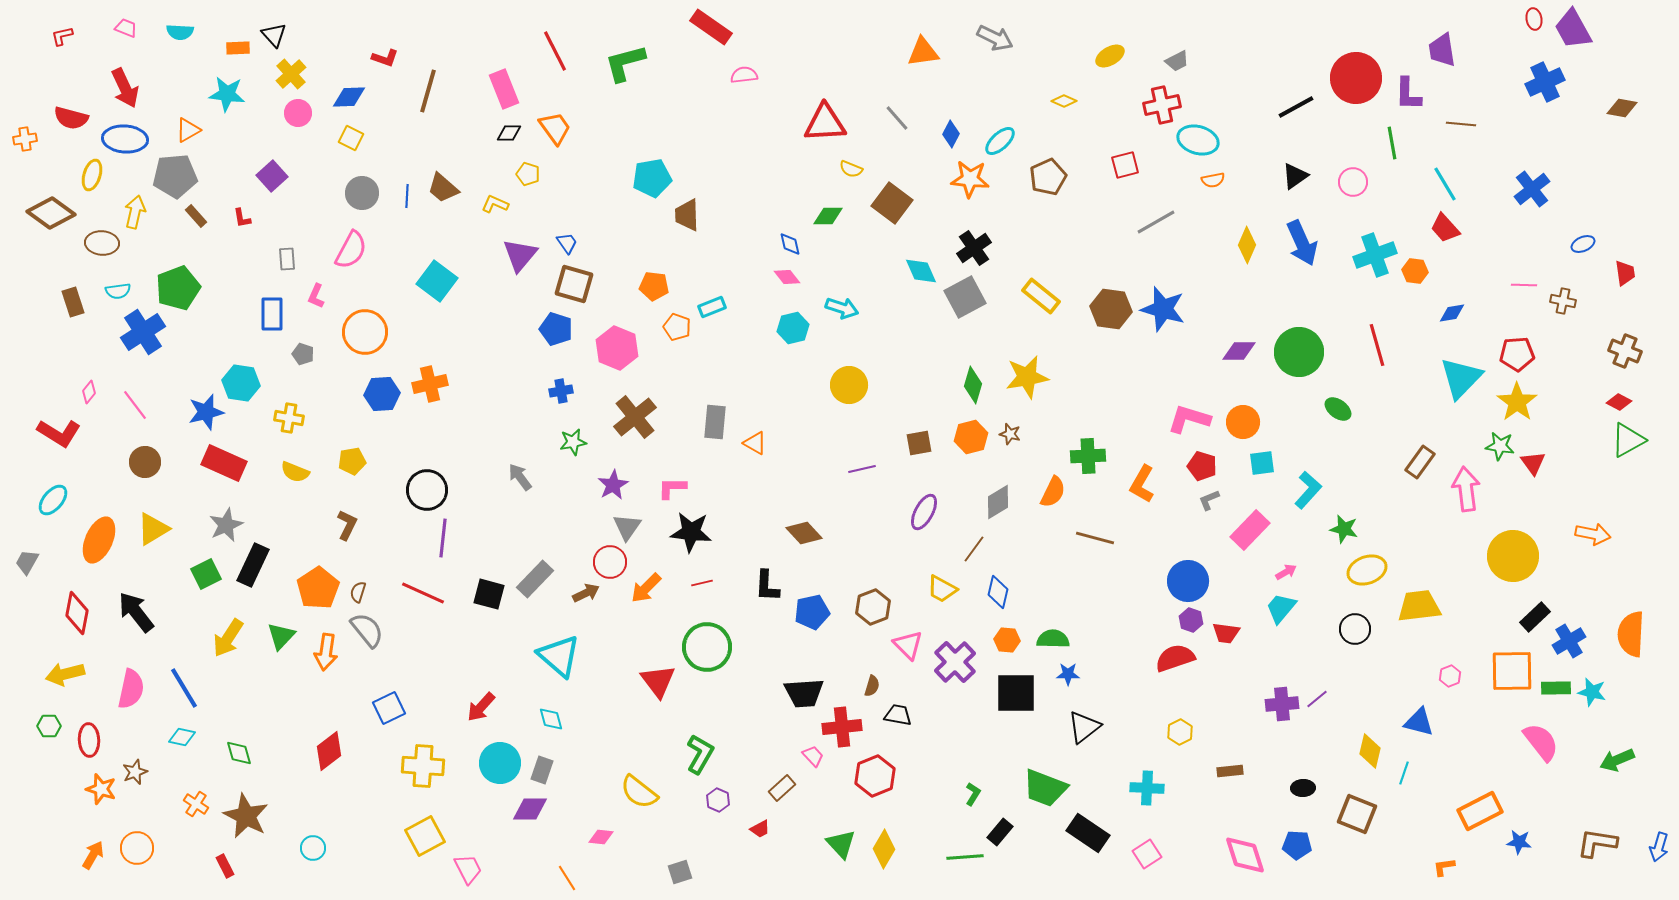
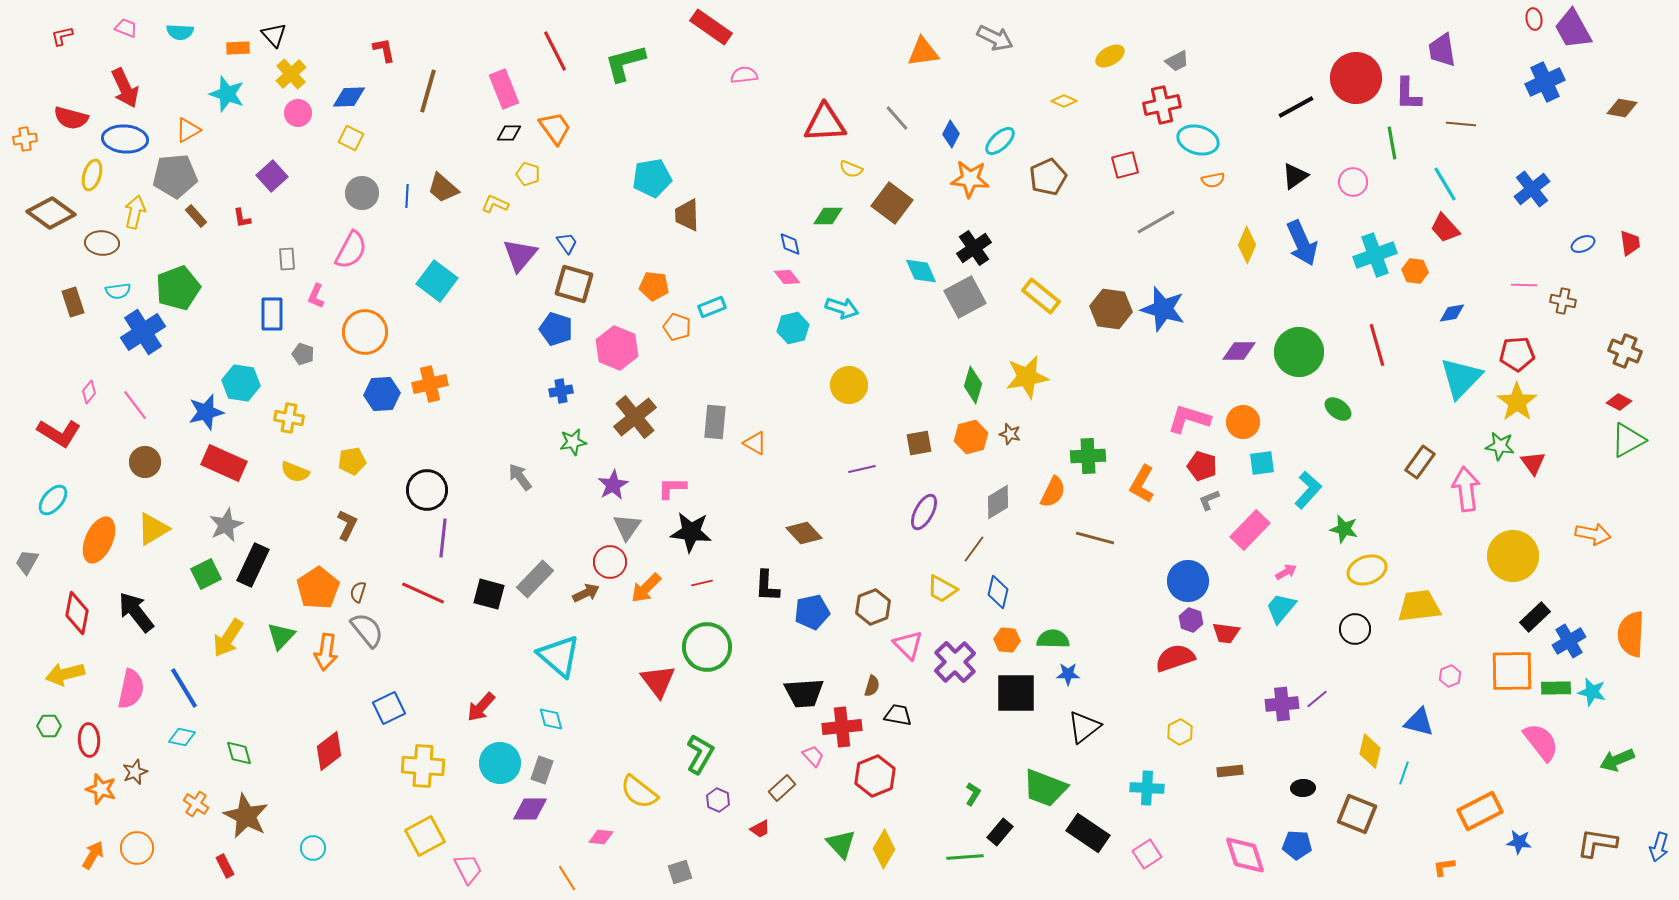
red L-shape at (385, 58): moved 1 px left, 8 px up; rotated 120 degrees counterclockwise
cyan star at (227, 94): rotated 12 degrees clockwise
red trapezoid at (1625, 273): moved 5 px right, 30 px up
